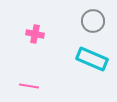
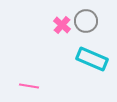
gray circle: moved 7 px left
pink cross: moved 27 px right, 9 px up; rotated 30 degrees clockwise
